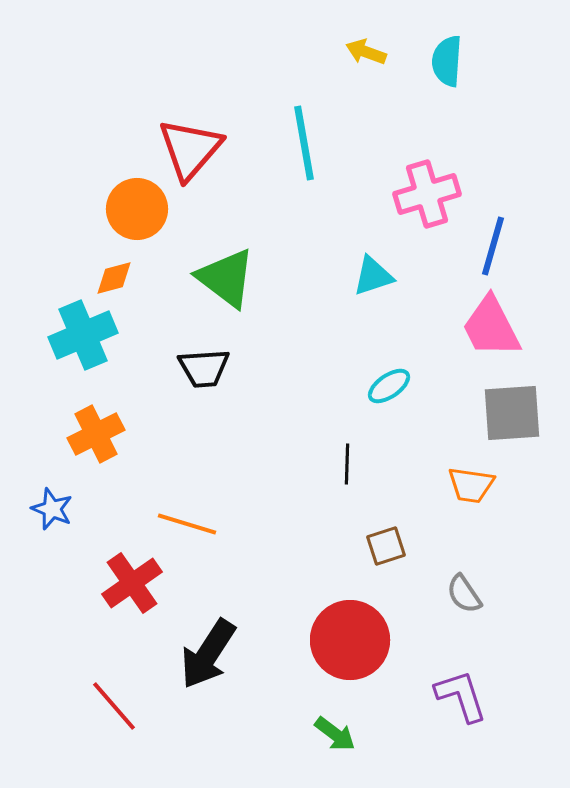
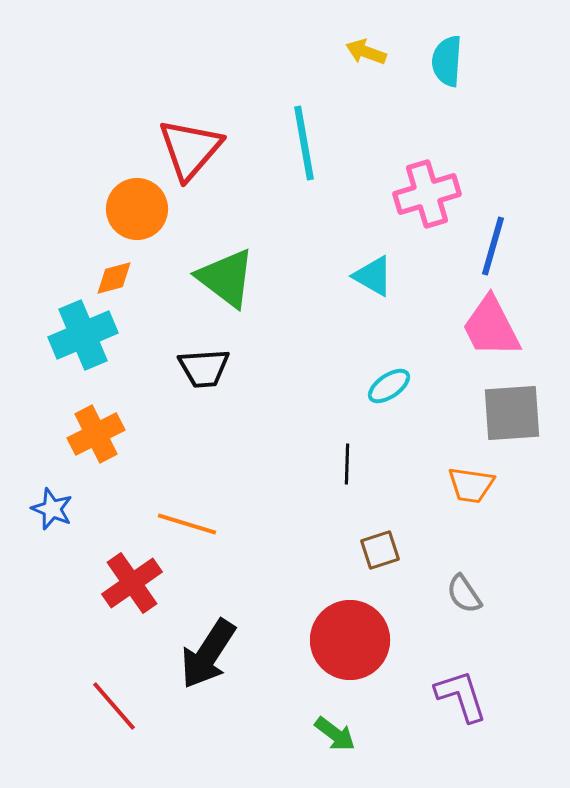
cyan triangle: rotated 48 degrees clockwise
brown square: moved 6 px left, 4 px down
